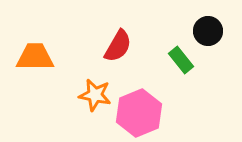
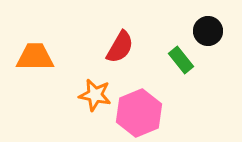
red semicircle: moved 2 px right, 1 px down
